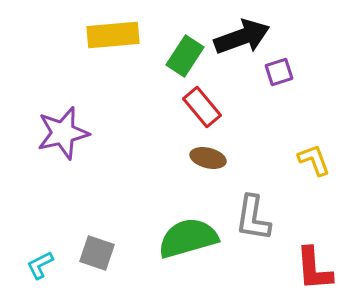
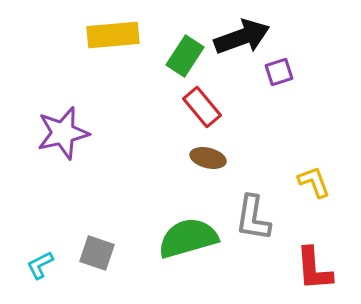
yellow L-shape: moved 22 px down
